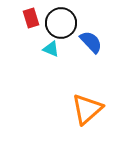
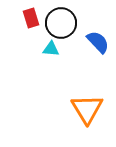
blue semicircle: moved 7 px right
cyan triangle: rotated 18 degrees counterclockwise
orange triangle: rotated 20 degrees counterclockwise
